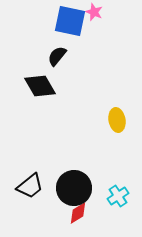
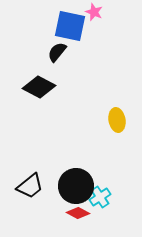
blue square: moved 5 px down
black semicircle: moved 4 px up
black diamond: moved 1 px left, 1 px down; rotated 32 degrees counterclockwise
black circle: moved 2 px right, 2 px up
cyan cross: moved 18 px left, 1 px down
red diamond: rotated 60 degrees clockwise
